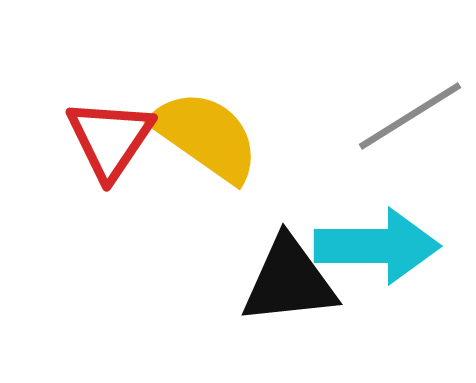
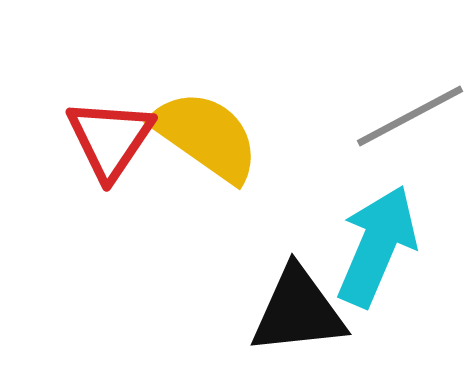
gray line: rotated 4 degrees clockwise
cyan arrow: rotated 67 degrees counterclockwise
black triangle: moved 9 px right, 30 px down
